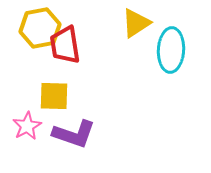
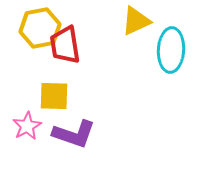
yellow triangle: moved 2 px up; rotated 8 degrees clockwise
